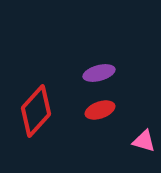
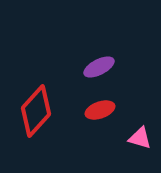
purple ellipse: moved 6 px up; rotated 12 degrees counterclockwise
pink triangle: moved 4 px left, 3 px up
